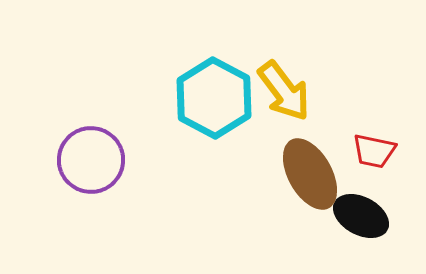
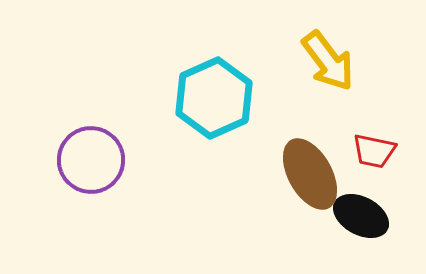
yellow arrow: moved 44 px right, 30 px up
cyan hexagon: rotated 8 degrees clockwise
